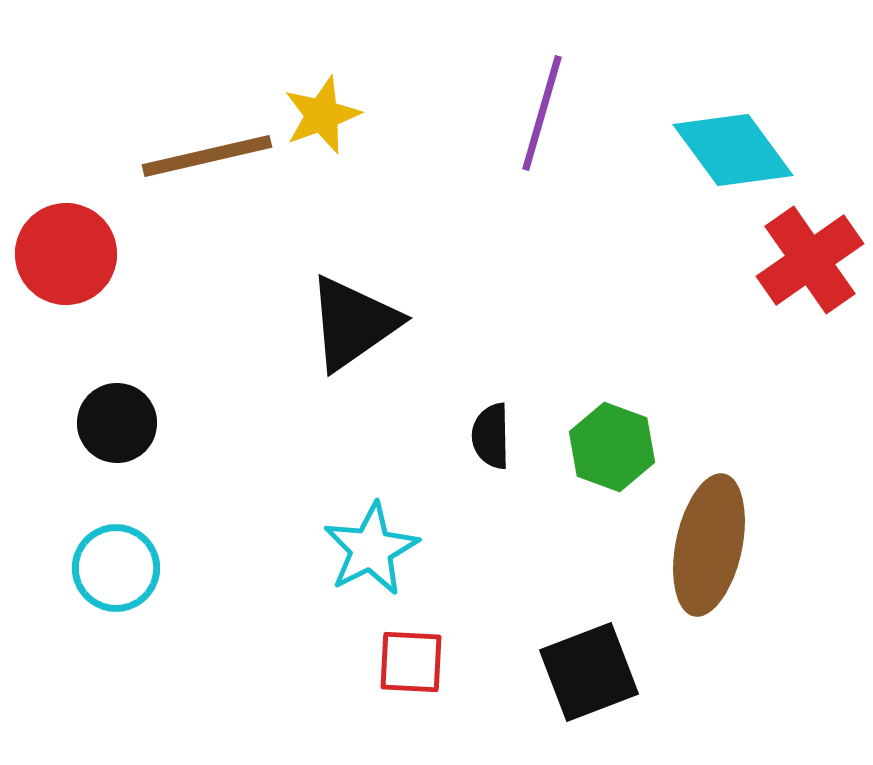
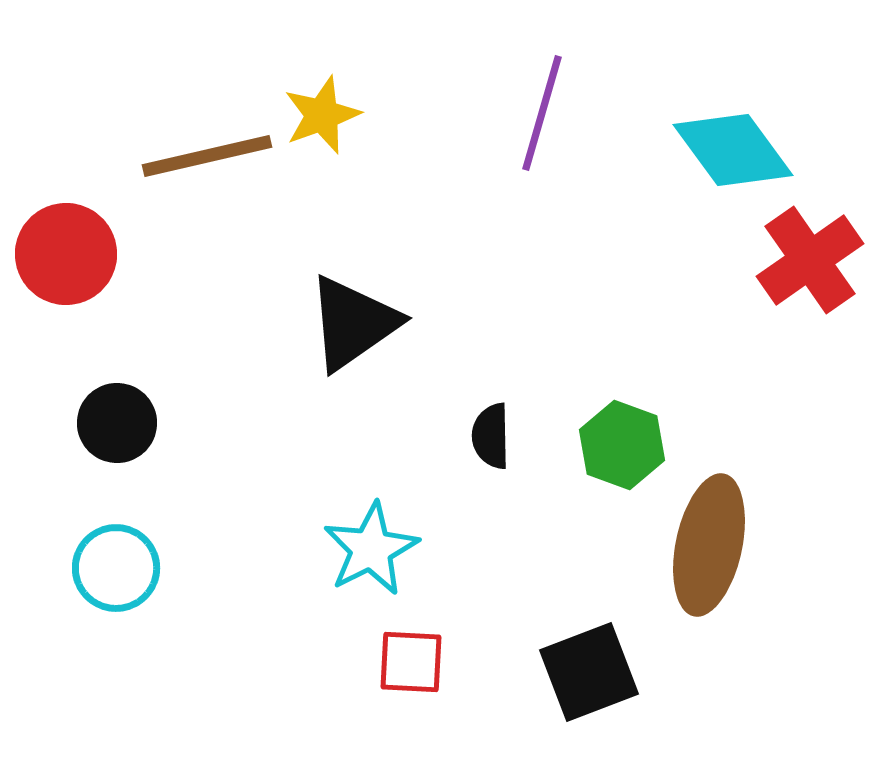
green hexagon: moved 10 px right, 2 px up
